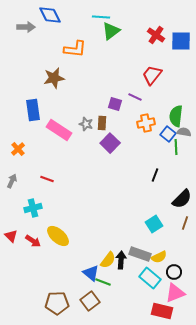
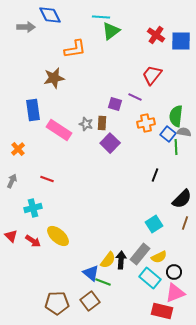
orange L-shape at (75, 49): rotated 15 degrees counterclockwise
gray rectangle at (140, 254): rotated 70 degrees counterclockwise
